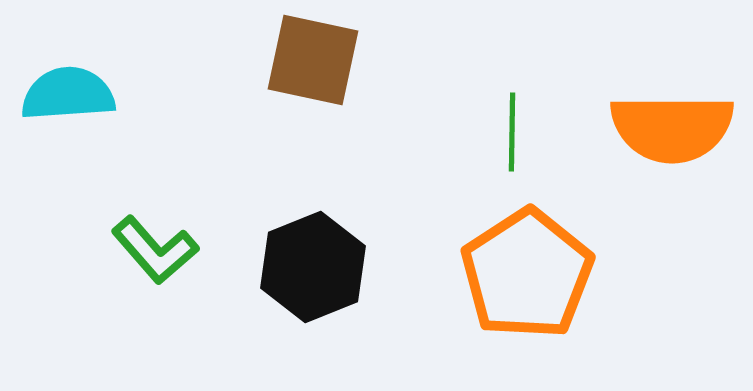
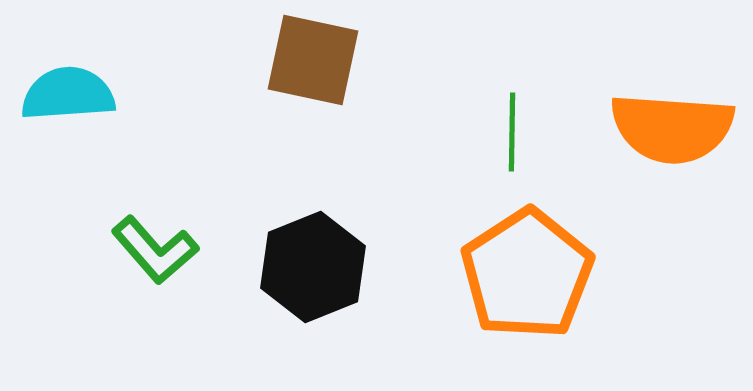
orange semicircle: rotated 4 degrees clockwise
